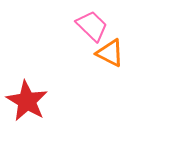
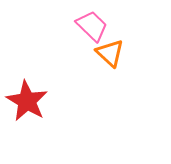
orange triangle: rotated 16 degrees clockwise
